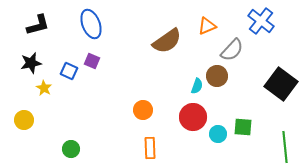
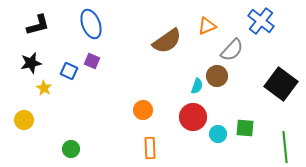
green square: moved 2 px right, 1 px down
